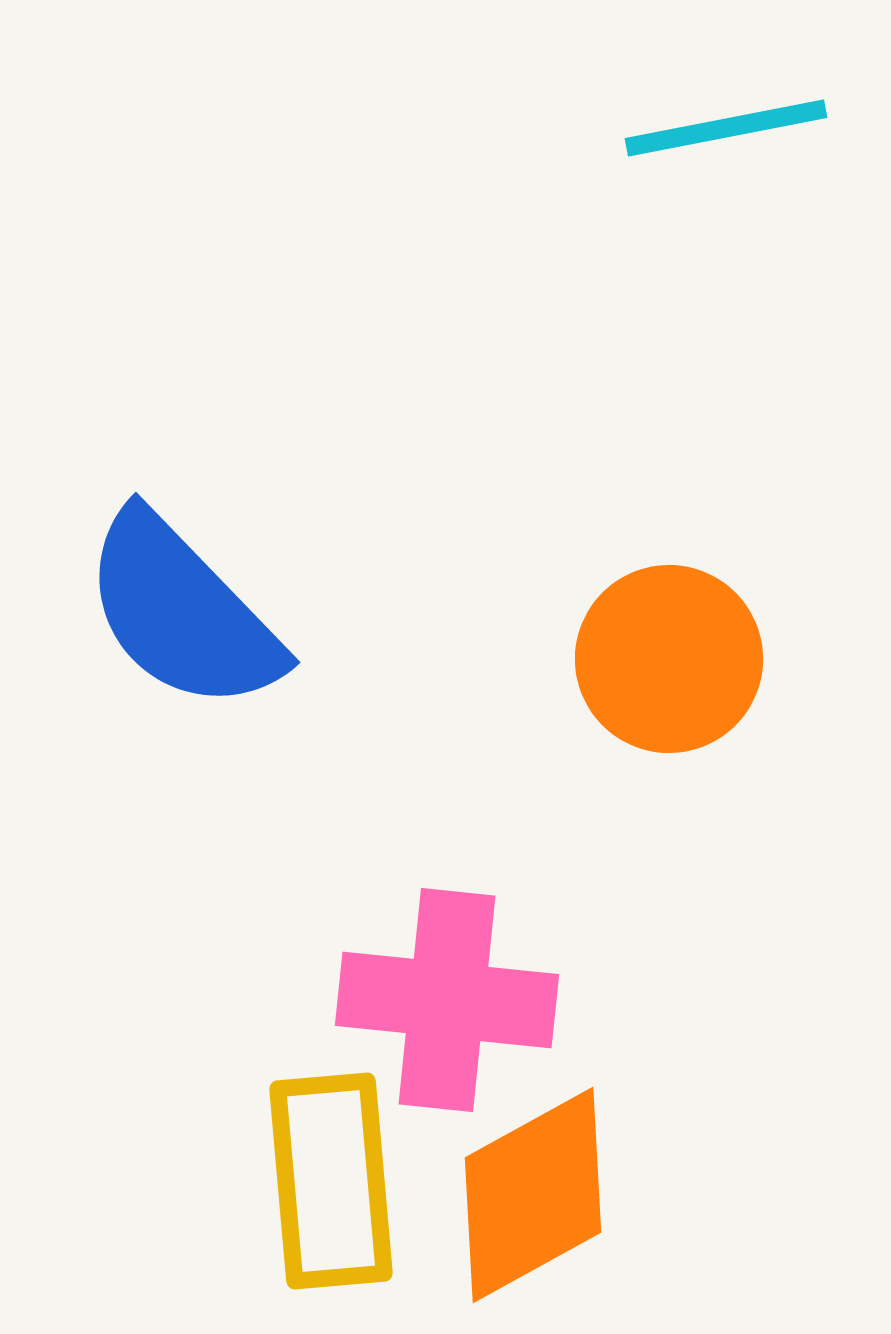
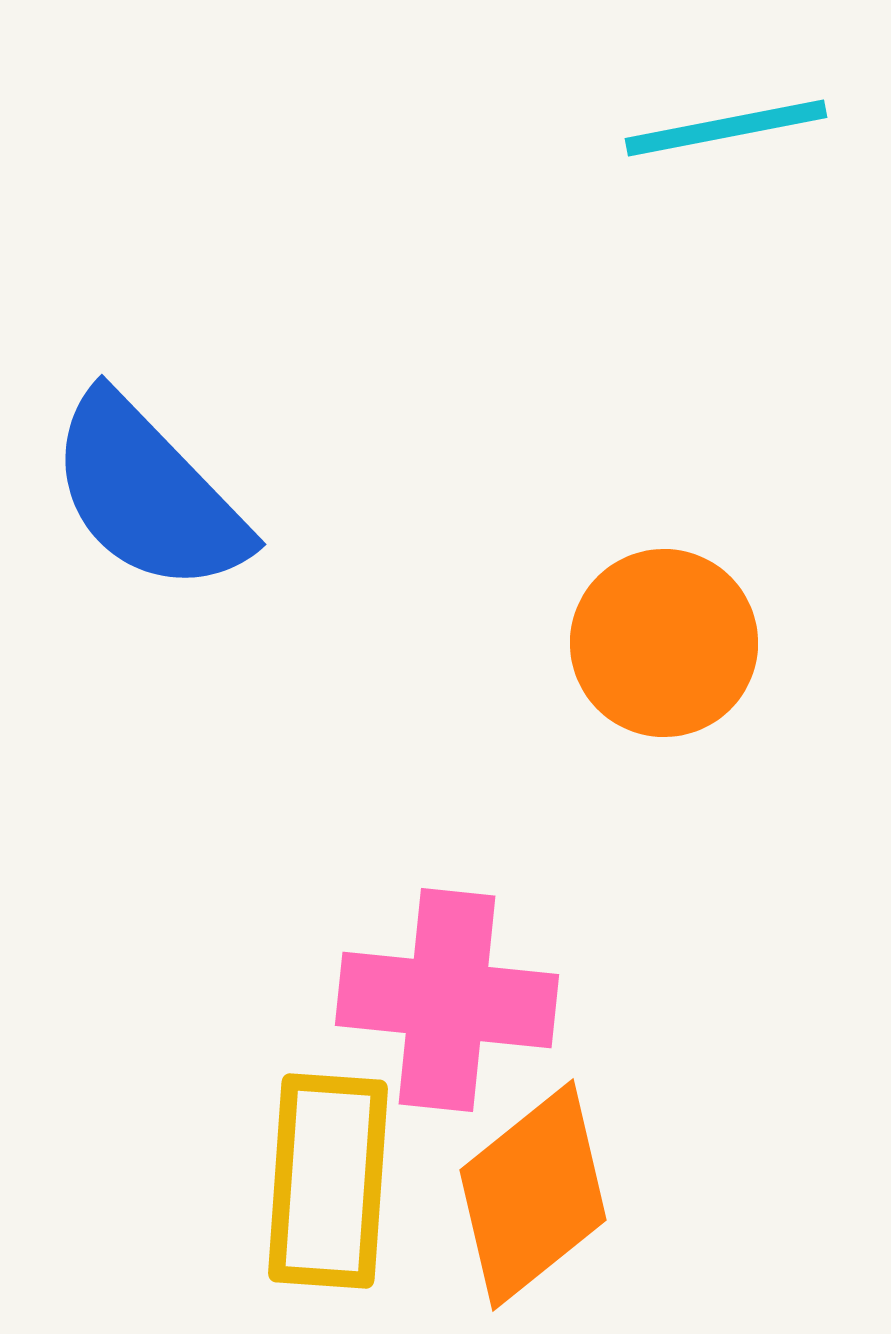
blue semicircle: moved 34 px left, 118 px up
orange circle: moved 5 px left, 16 px up
yellow rectangle: moved 3 px left; rotated 9 degrees clockwise
orange diamond: rotated 10 degrees counterclockwise
